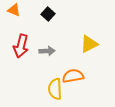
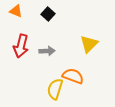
orange triangle: moved 2 px right, 1 px down
yellow triangle: rotated 18 degrees counterclockwise
orange semicircle: rotated 30 degrees clockwise
yellow semicircle: rotated 20 degrees clockwise
